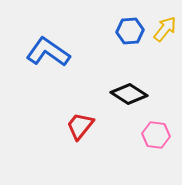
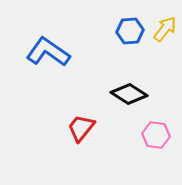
red trapezoid: moved 1 px right, 2 px down
